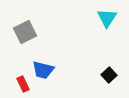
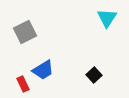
blue trapezoid: rotated 45 degrees counterclockwise
black square: moved 15 px left
